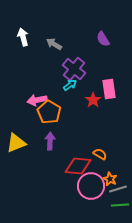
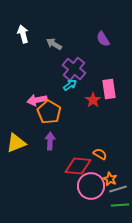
white arrow: moved 3 px up
